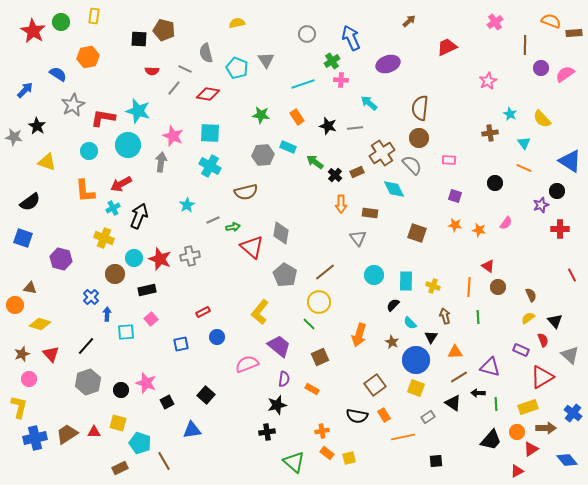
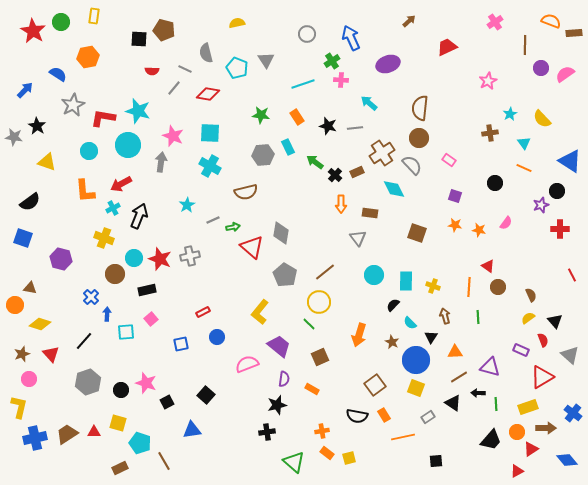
cyan star at (510, 114): rotated 16 degrees clockwise
cyan rectangle at (288, 147): rotated 42 degrees clockwise
pink rectangle at (449, 160): rotated 32 degrees clockwise
black line at (86, 346): moved 2 px left, 5 px up
